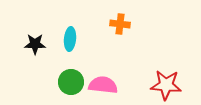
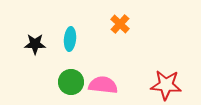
orange cross: rotated 36 degrees clockwise
